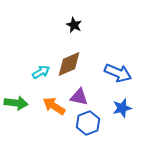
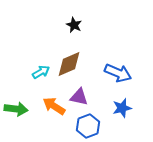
green arrow: moved 6 px down
blue hexagon: moved 3 px down
